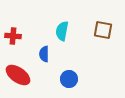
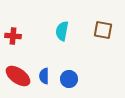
blue semicircle: moved 22 px down
red ellipse: moved 1 px down
